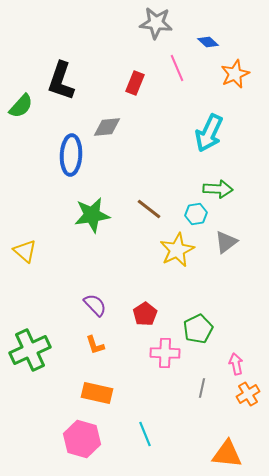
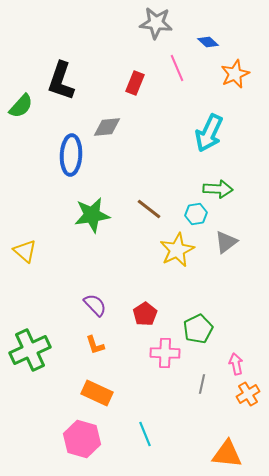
gray line: moved 4 px up
orange rectangle: rotated 12 degrees clockwise
